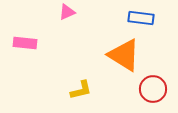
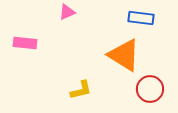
red circle: moved 3 px left
